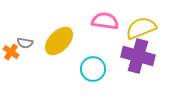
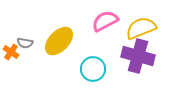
pink semicircle: rotated 36 degrees counterclockwise
